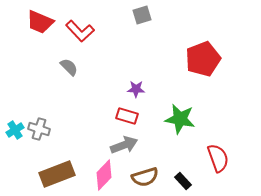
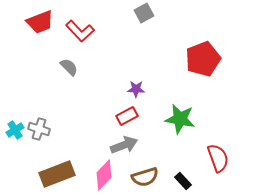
gray square: moved 2 px right, 2 px up; rotated 12 degrees counterclockwise
red trapezoid: rotated 44 degrees counterclockwise
red rectangle: rotated 45 degrees counterclockwise
